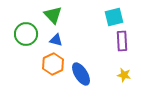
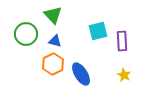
cyan square: moved 16 px left, 14 px down
blue triangle: moved 1 px left, 1 px down
yellow star: rotated 16 degrees clockwise
